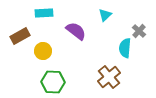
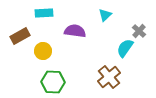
purple semicircle: moved 1 px left; rotated 30 degrees counterclockwise
cyan semicircle: rotated 30 degrees clockwise
